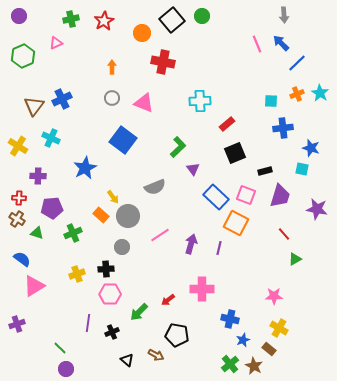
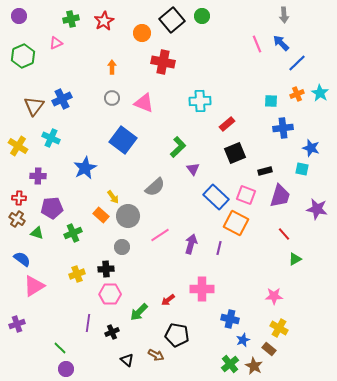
gray semicircle at (155, 187): rotated 20 degrees counterclockwise
